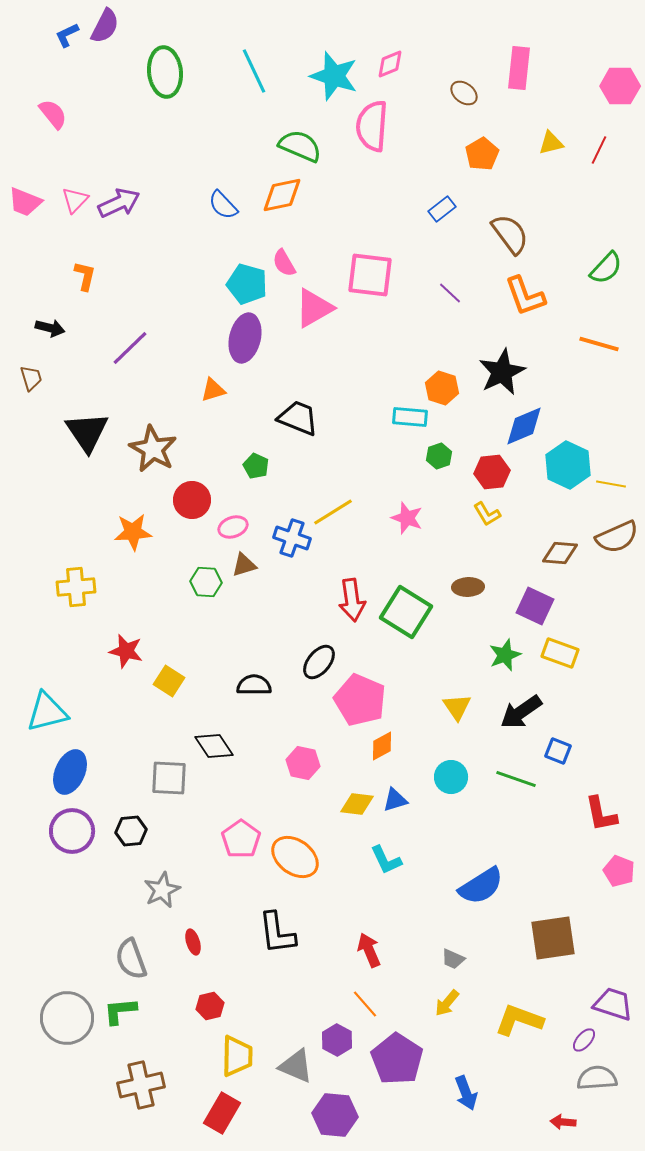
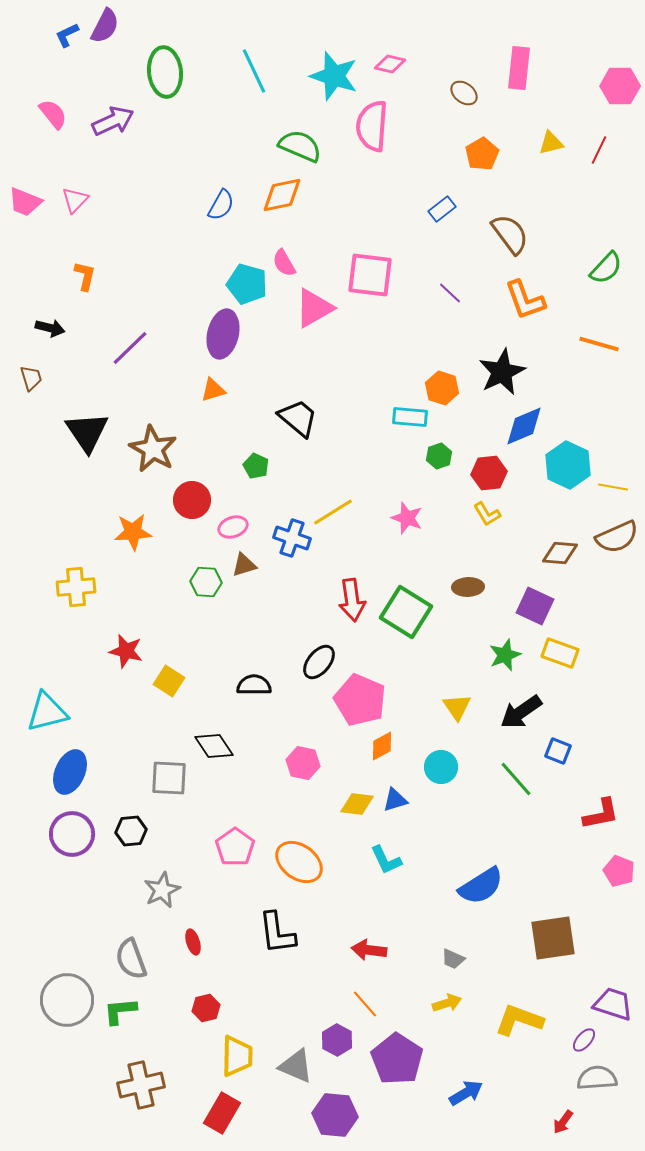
pink diamond at (390, 64): rotated 36 degrees clockwise
purple arrow at (119, 203): moved 6 px left, 82 px up
blue semicircle at (223, 205): moved 2 px left; rotated 108 degrees counterclockwise
orange L-shape at (525, 296): moved 4 px down
purple ellipse at (245, 338): moved 22 px left, 4 px up
black trapezoid at (298, 418): rotated 18 degrees clockwise
red hexagon at (492, 472): moved 3 px left, 1 px down
yellow line at (611, 484): moved 2 px right, 3 px down
cyan circle at (451, 777): moved 10 px left, 10 px up
green line at (516, 779): rotated 30 degrees clockwise
red L-shape at (601, 814): rotated 90 degrees counterclockwise
purple circle at (72, 831): moved 3 px down
pink pentagon at (241, 839): moved 6 px left, 8 px down
orange ellipse at (295, 857): moved 4 px right, 5 px down
red arrow at (369, 950): rotated 60 degrees counterclockwise
yellow arrow at (447, 1003): rotated 148 degrees counterclockwise
red hexagon at (210, 1006): moved 4 px left, 2 px down
gray circle at (67, 1018): moved 18 px up
blue arrow at (466, 1093): rotated 100 degrees counterclockwise
red arrow at (563, 1122): rotated 60 degrees counterclockwise
